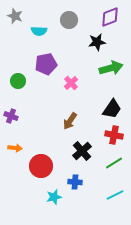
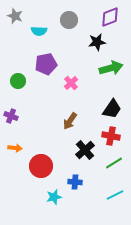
red cross: moved 3 px left, 1 px down
black cross: moved 3 px right, 1 px up
